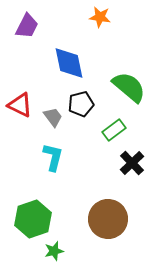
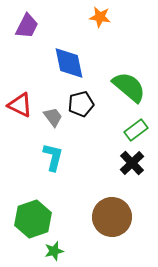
green rectangle: moved 22 px right
brown circle: moved 4 px right, 2 px up
